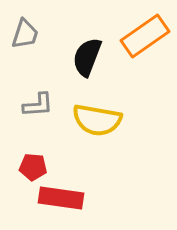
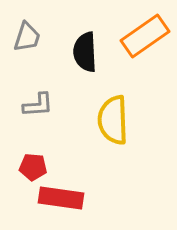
gray trapezoid: moved 2 px right, 3 px down
black semicircle: moved 2 px left, 5 px up; rotated 24 degrees counterclockwise
yellow semicircle: moved 16 px right; rotated 78 degrees clockwise
